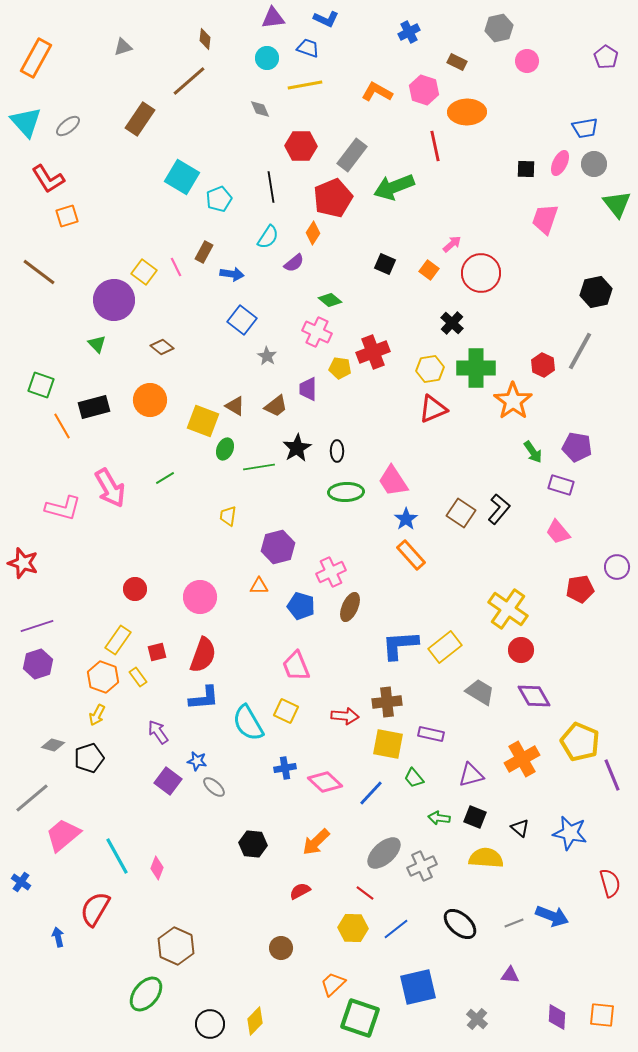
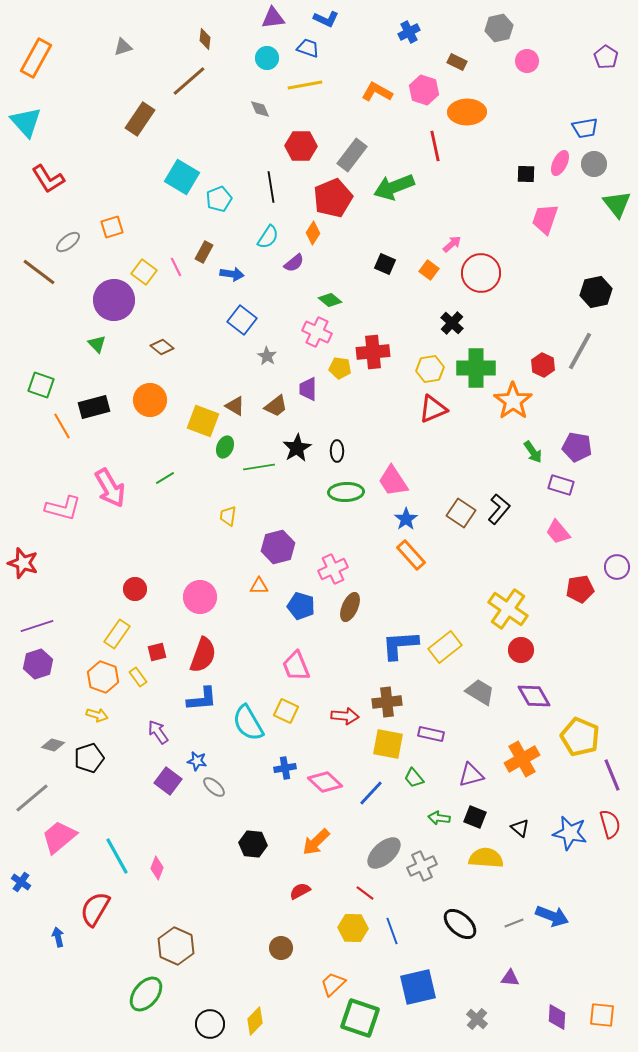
gray ellipse at (68, 126): moved 116 px down
black square at (526, 169): moved 5 px down
orange square at (67, 216): moved 45 px right, 11 px down
red cross at (373, 352): rotated 16 degrees clockwise
green ellipse at (225, 449): moved 2 px up
pink cross at (331, 572): moved 2 px right, 3 px up
yellow rectangle at (118, 640): moved 1 px left, 6 px up
blue L-shape at (204, 698): moved 2 px left, 1 px down
yellow arrow at (97, 715): rotated 100 degrees counterclockwise
yellow pentagon at (580, 742): moved 5 px up
pink trapezoid at (63, 835): moved 4 px left, 2 px down
red semicircle at (610, 883): moved 59 px up
blue line at (396, 929): moved 4 px left, 2 px down; rotated 72 degrees counterclockwise
purple triangle at (510, 975): moved 3 px down
